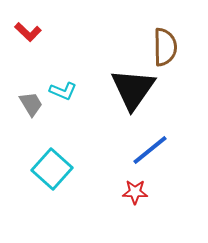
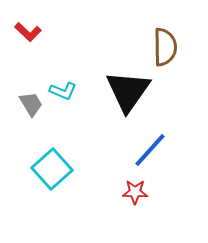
black triangle: moved 5 px left, 2 px down
blue line: rotated 9 degrees counterclockwise
cyan square: rotated 6 degrees clockwise
